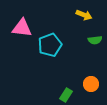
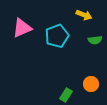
pink triangle: rotated 30 degrees counterclockwise
cyan pentagon: moved 7 px right, 9 px up
